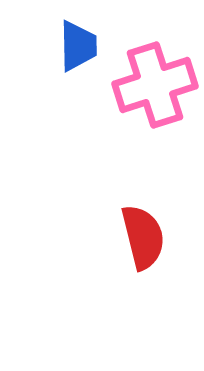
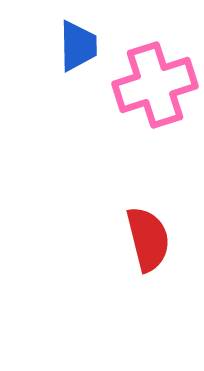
red semicircle: moved 5 px right, 2 px down
